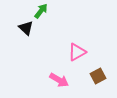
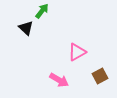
green arrow: moved 1 px right
brown square: moved 2 px right
